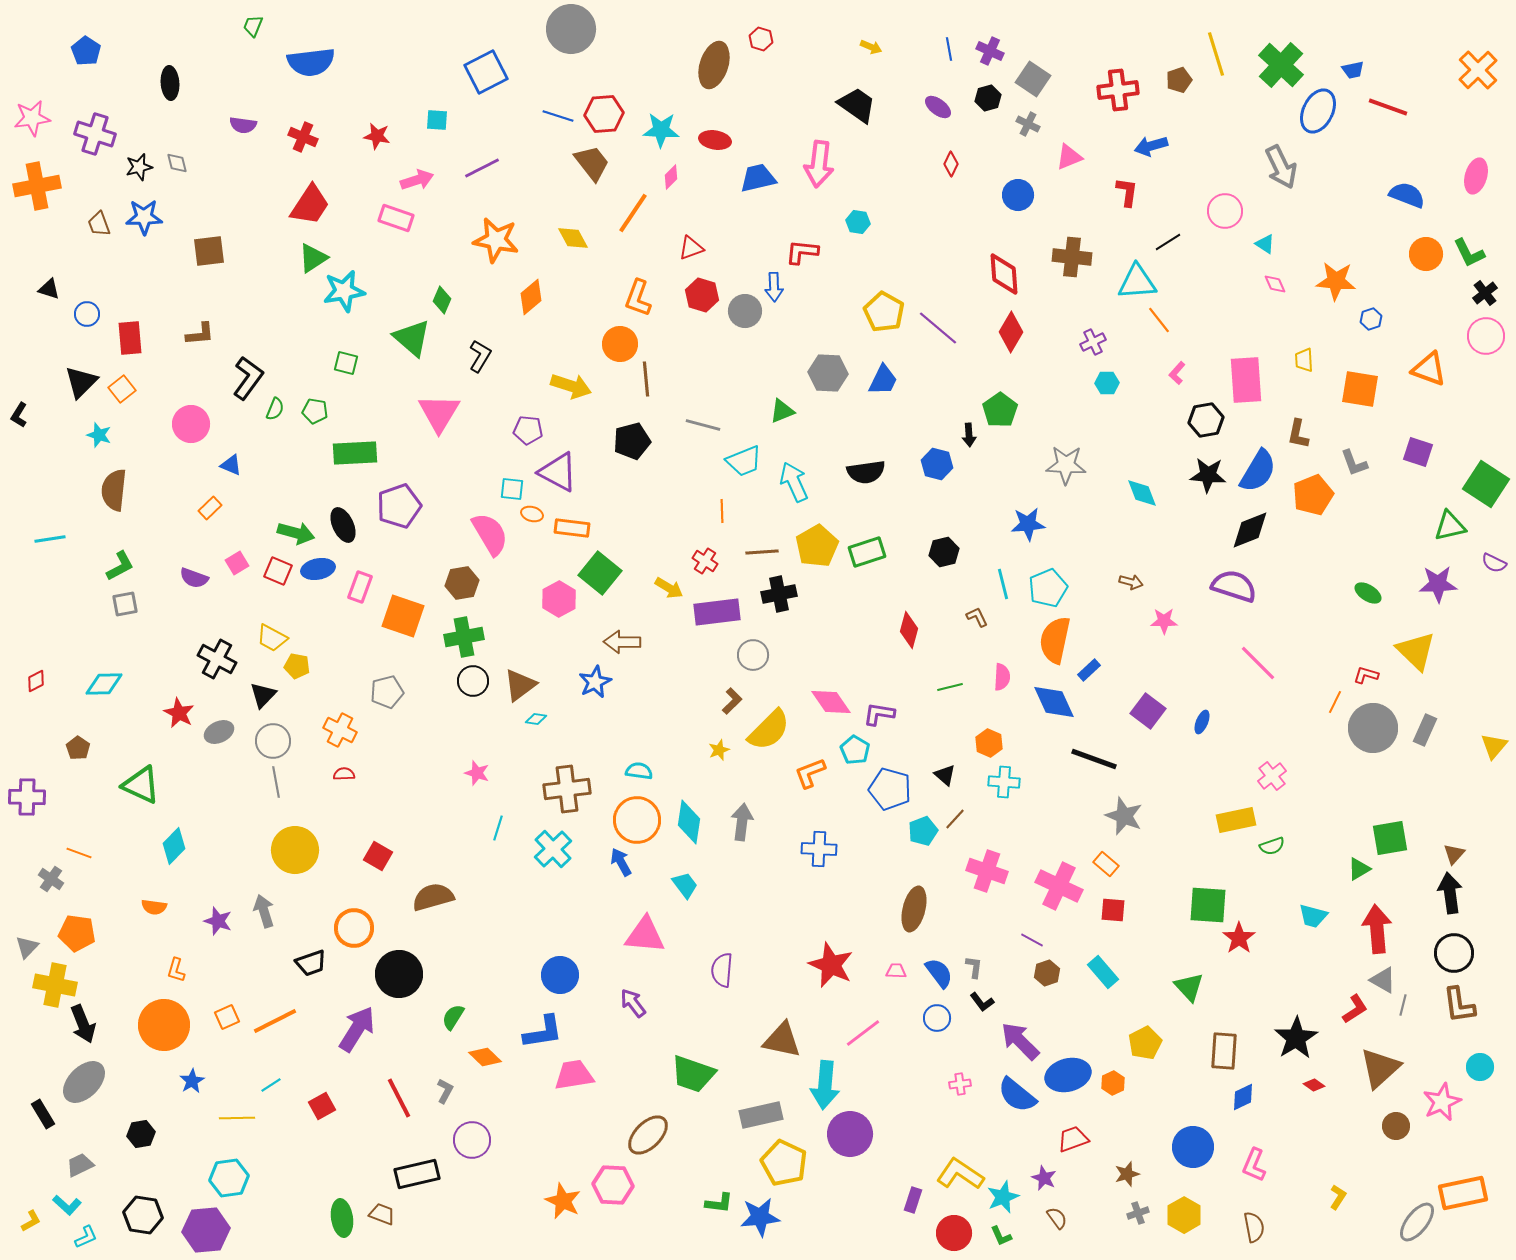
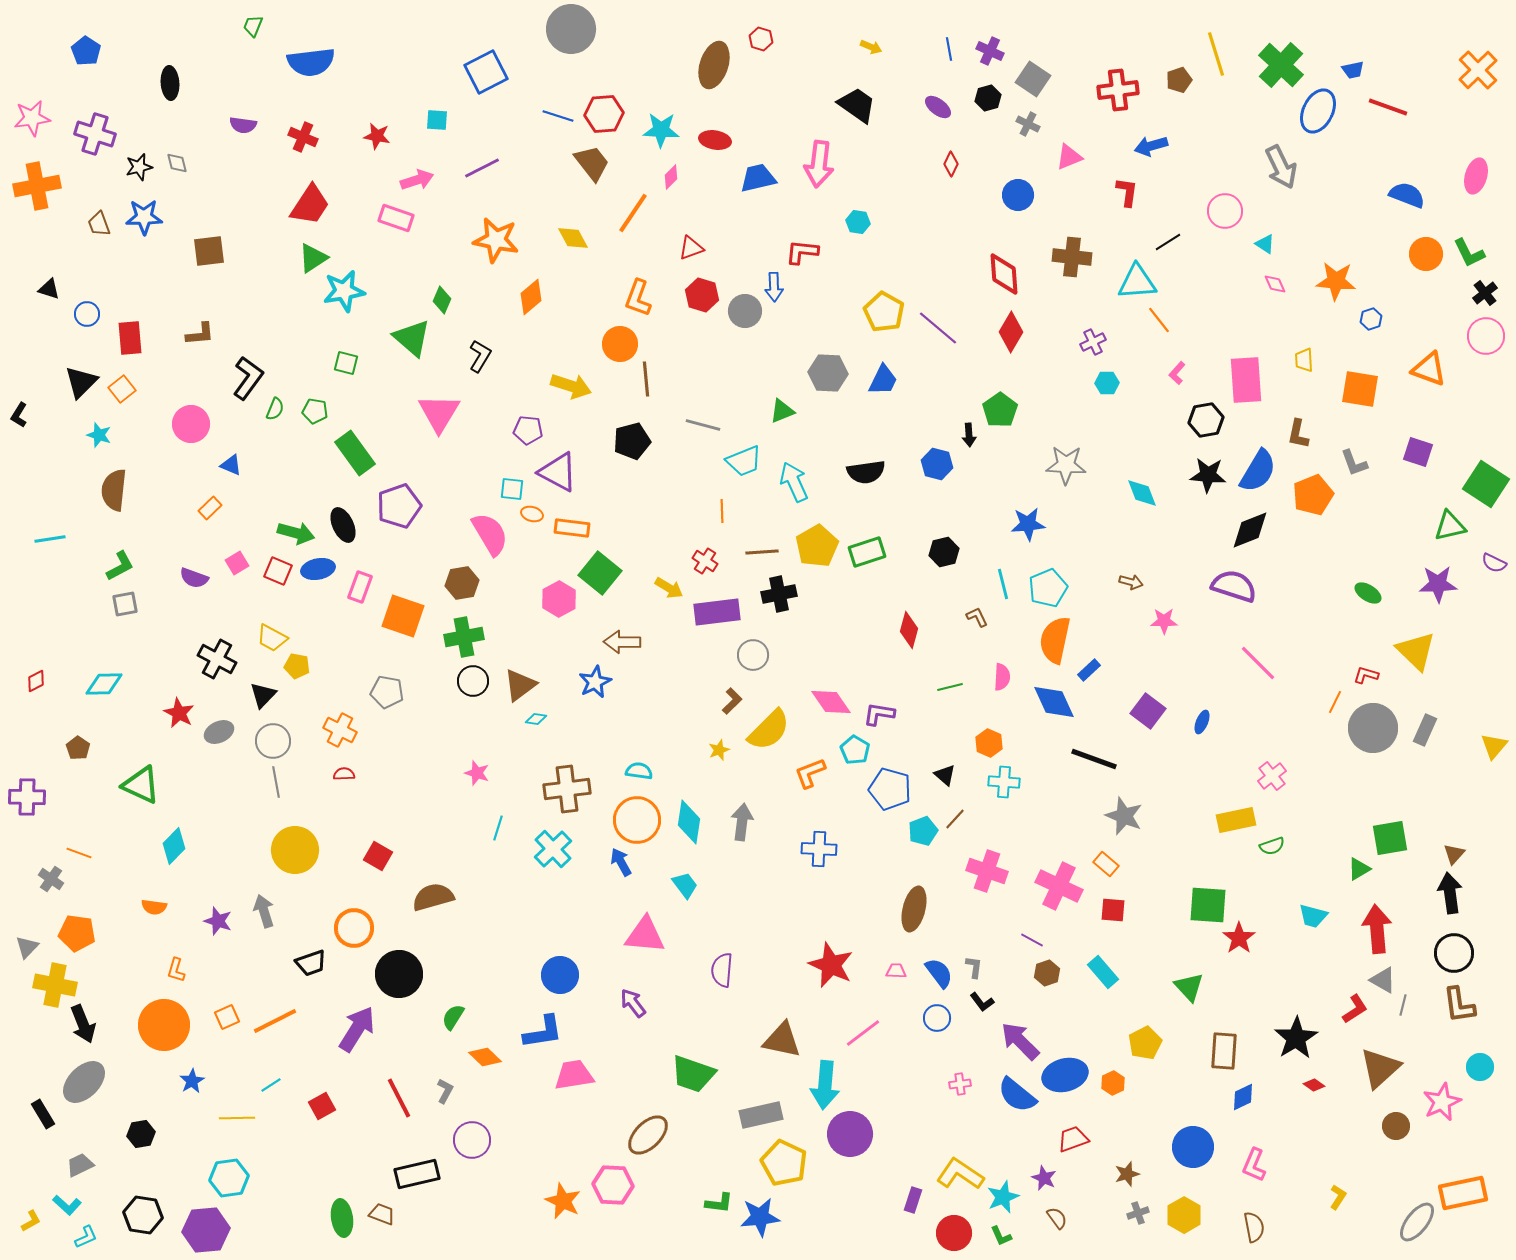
green rectangle at (355, 453): rotated 57 degrees clockwise
gray pentagon at (387, 692): rotated 24 degrees clockwise
blue ellipse at (1068, 1075): moved 3 px left
